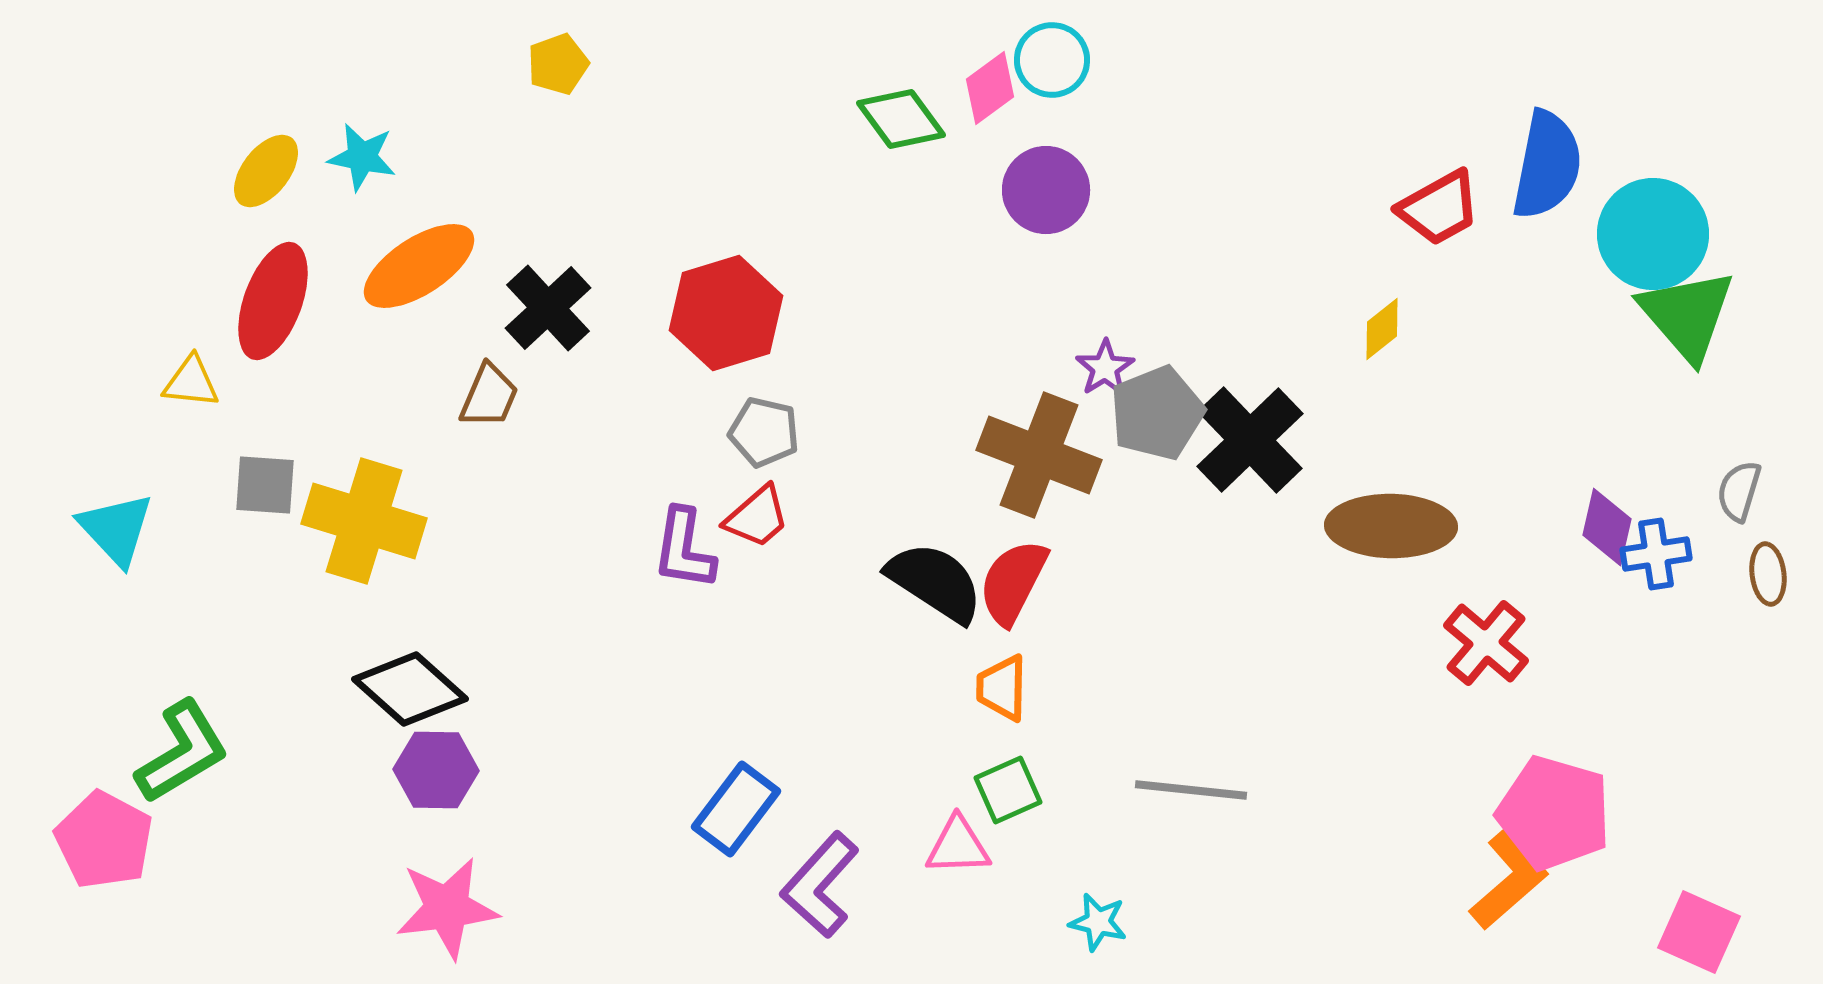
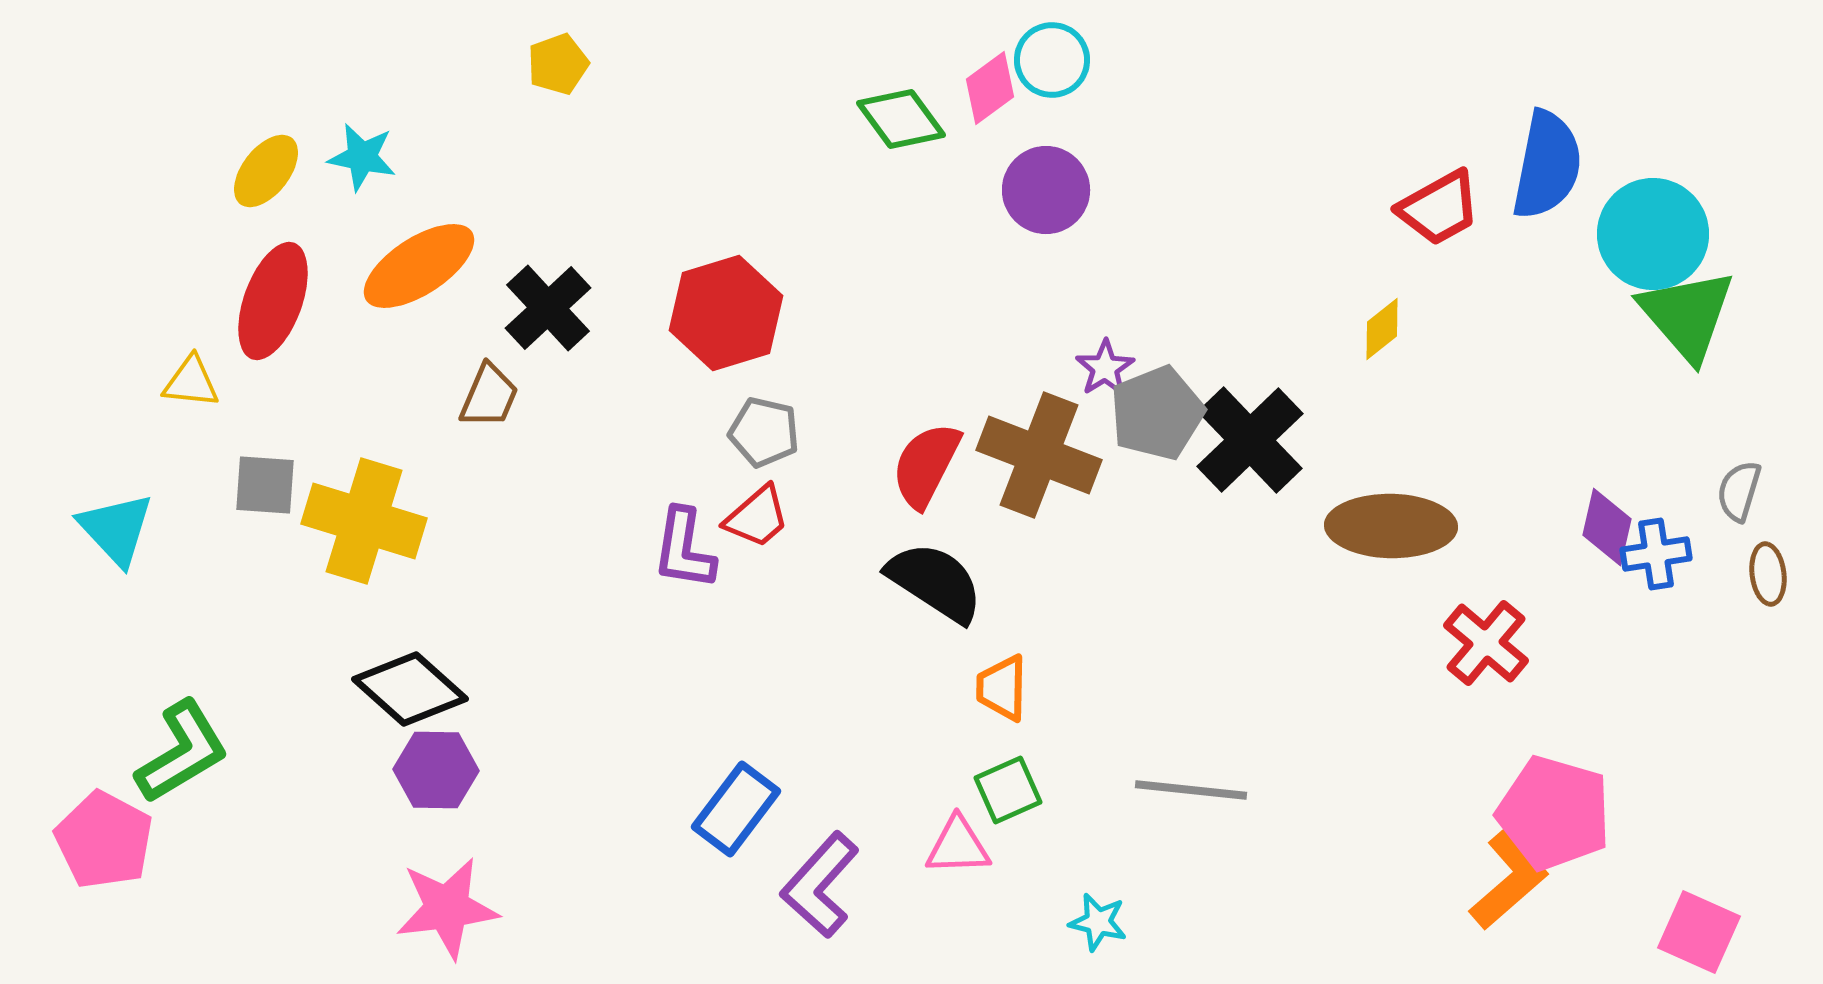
red semicircle at (1013, 582): moved 87 px left, 117 px up
